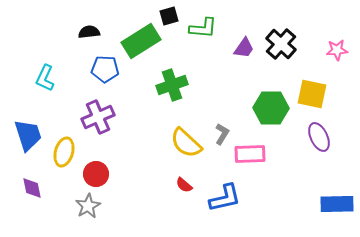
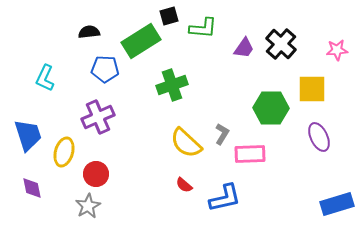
yellow square: moved 5 px up; rotated 12 degrees counterclockwise
blue rectangle: rotated 16 degrees counterclockwise
